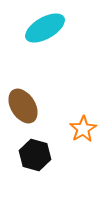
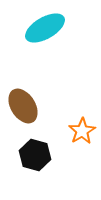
orange star: moved 1 px left, 2 px down
